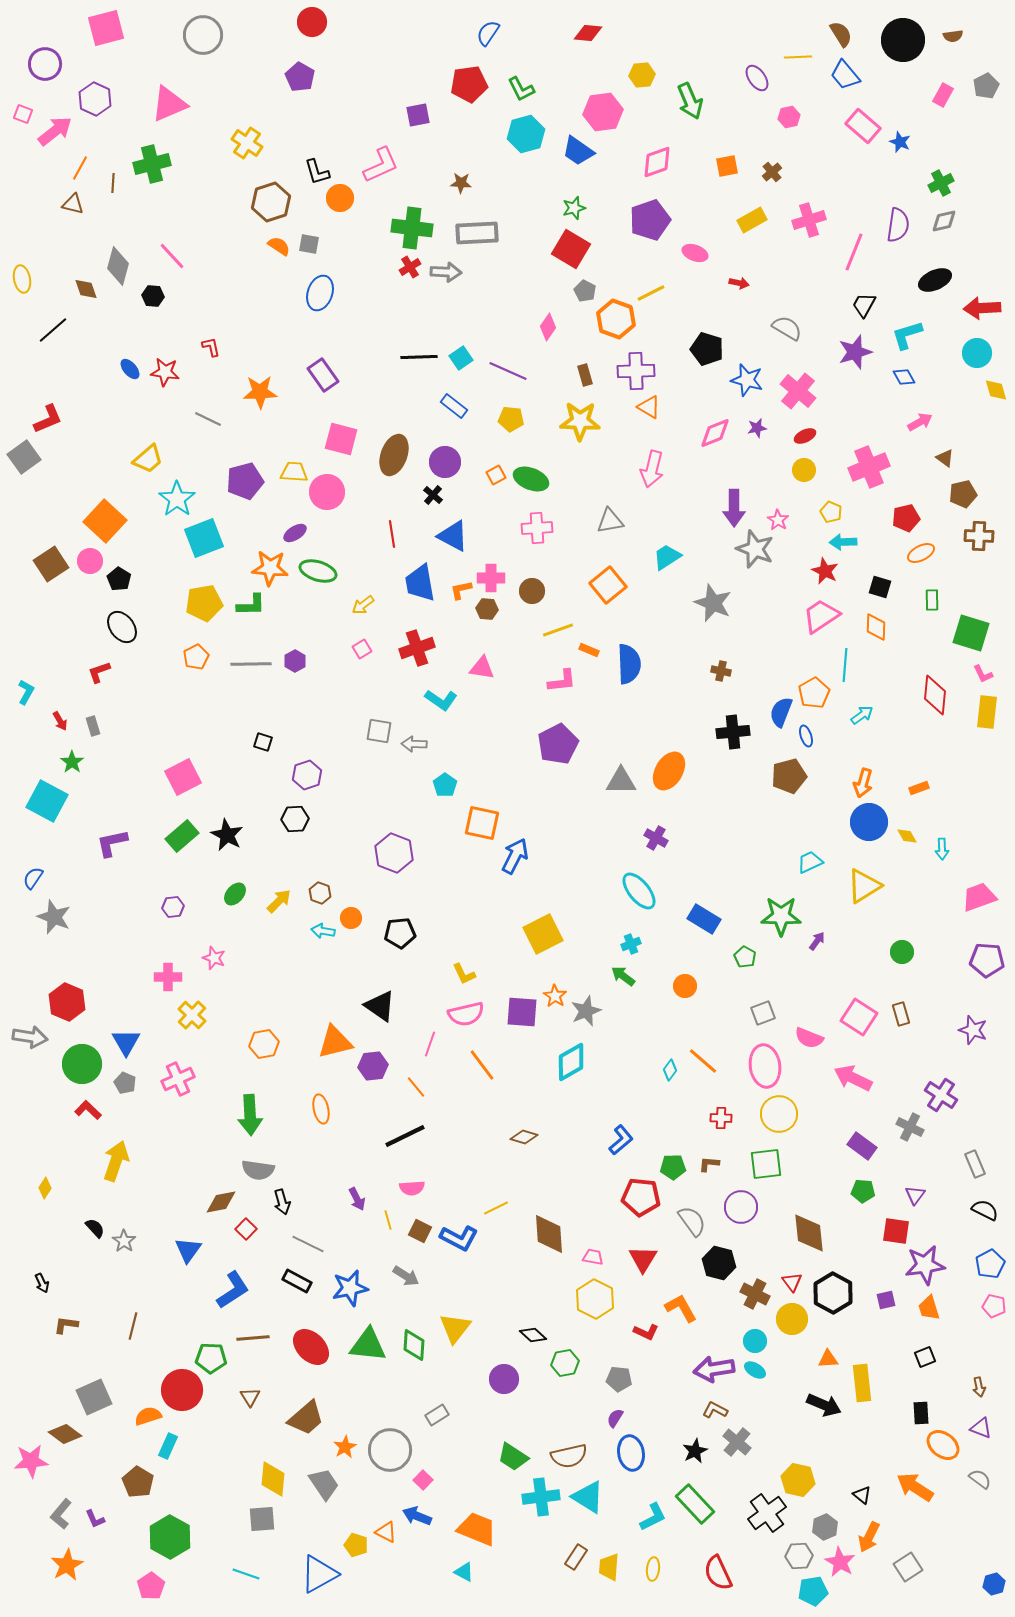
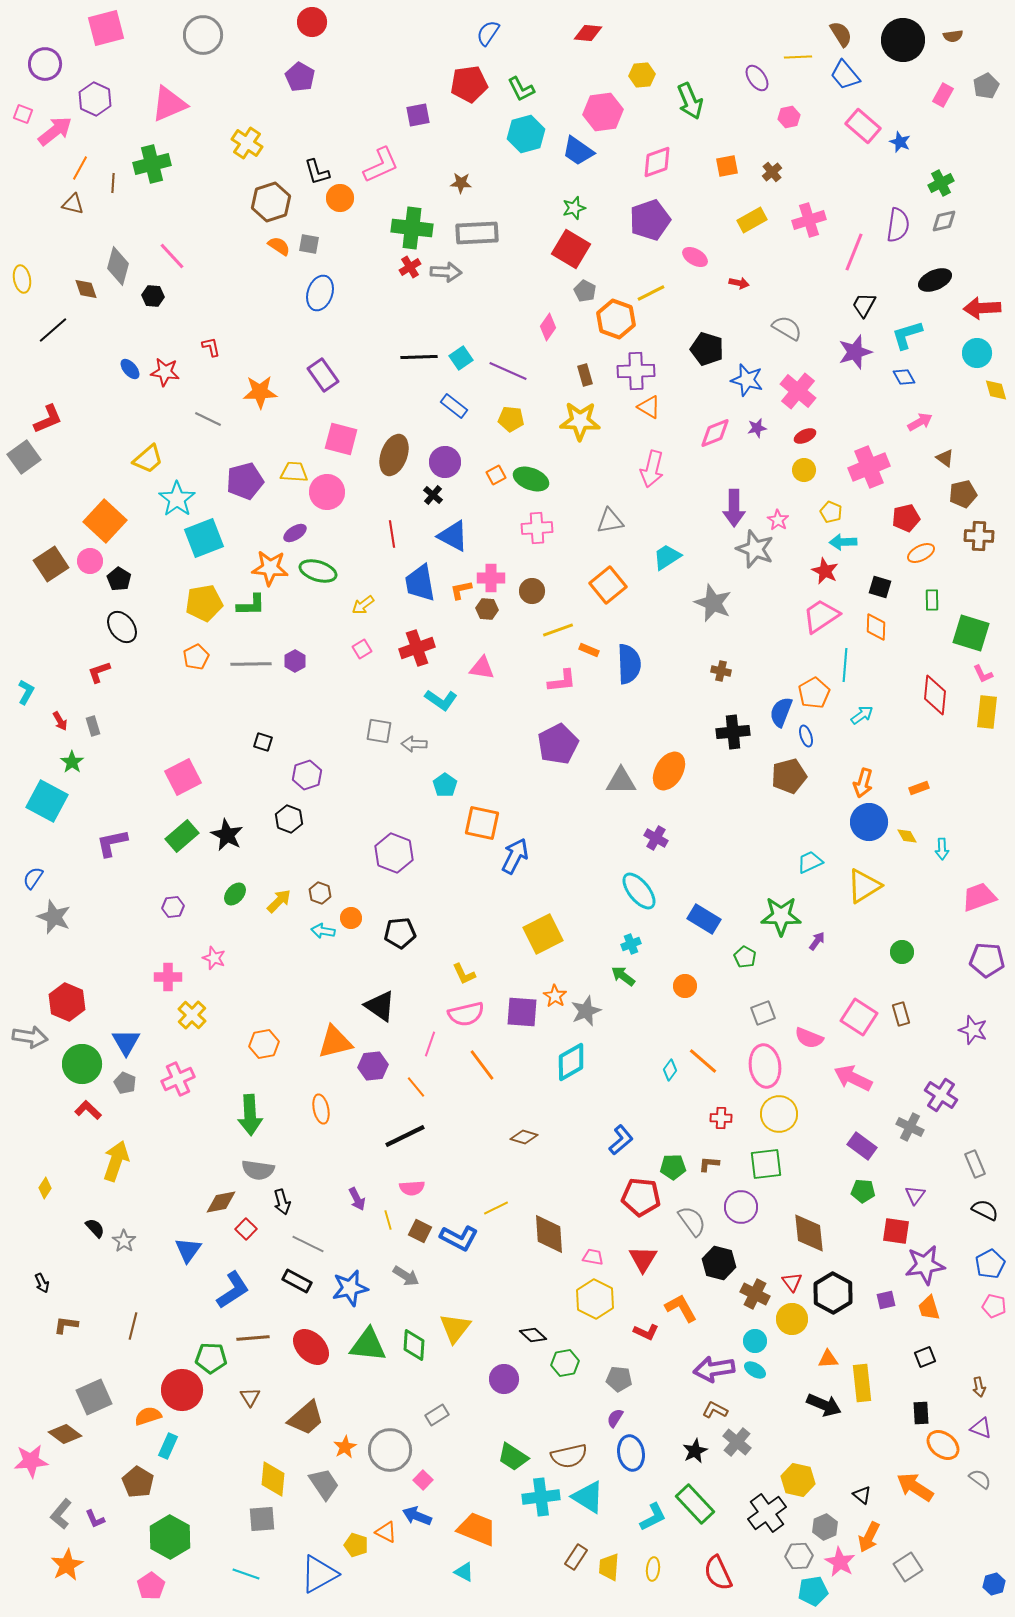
pink ellipse at (695, 253): moved 4 px down; rotated 10 degrees clockwise
black hexagon at (295, 819): moved 6 px left; rotated 24 degrees clockwise
